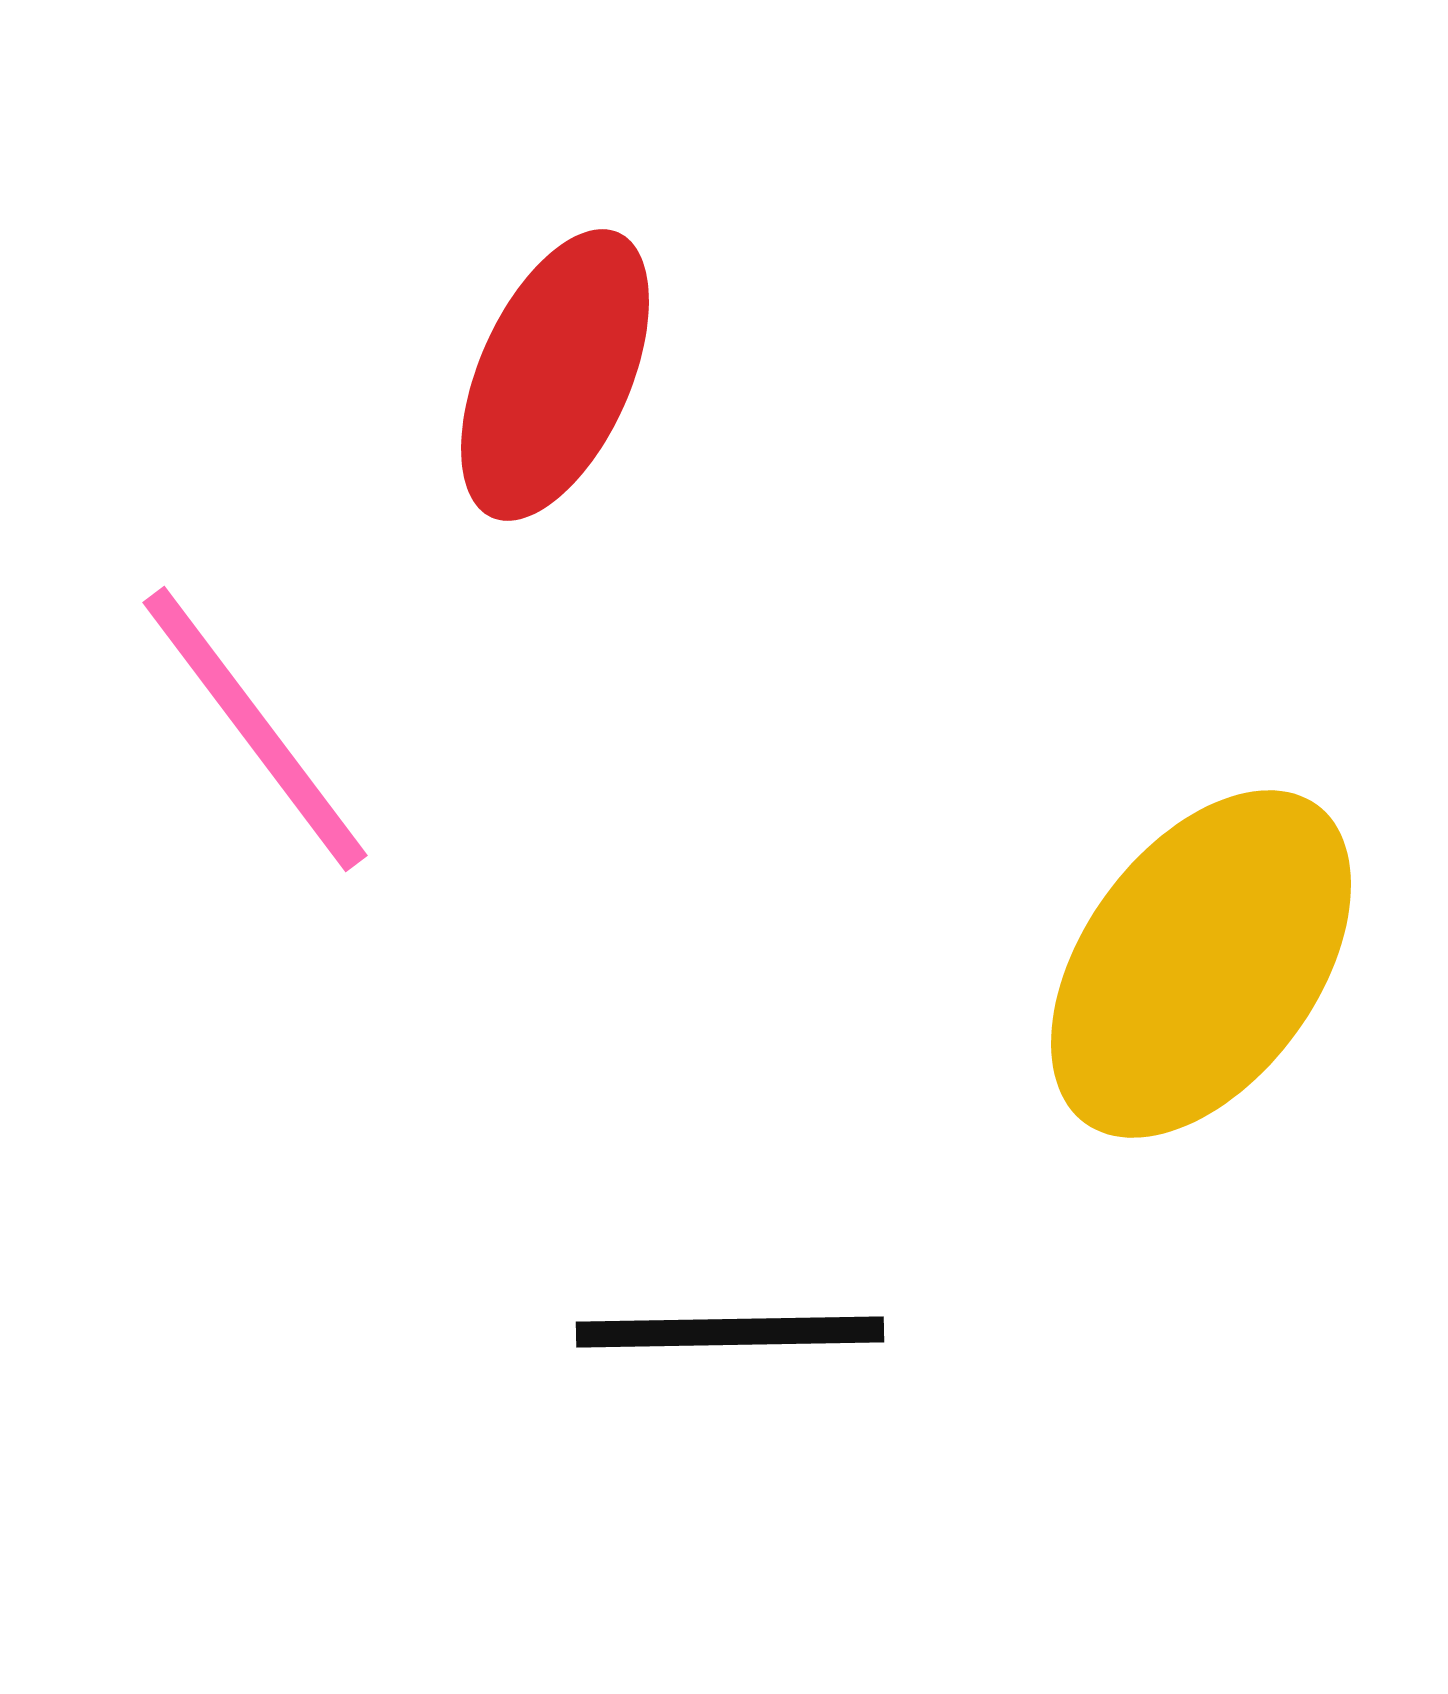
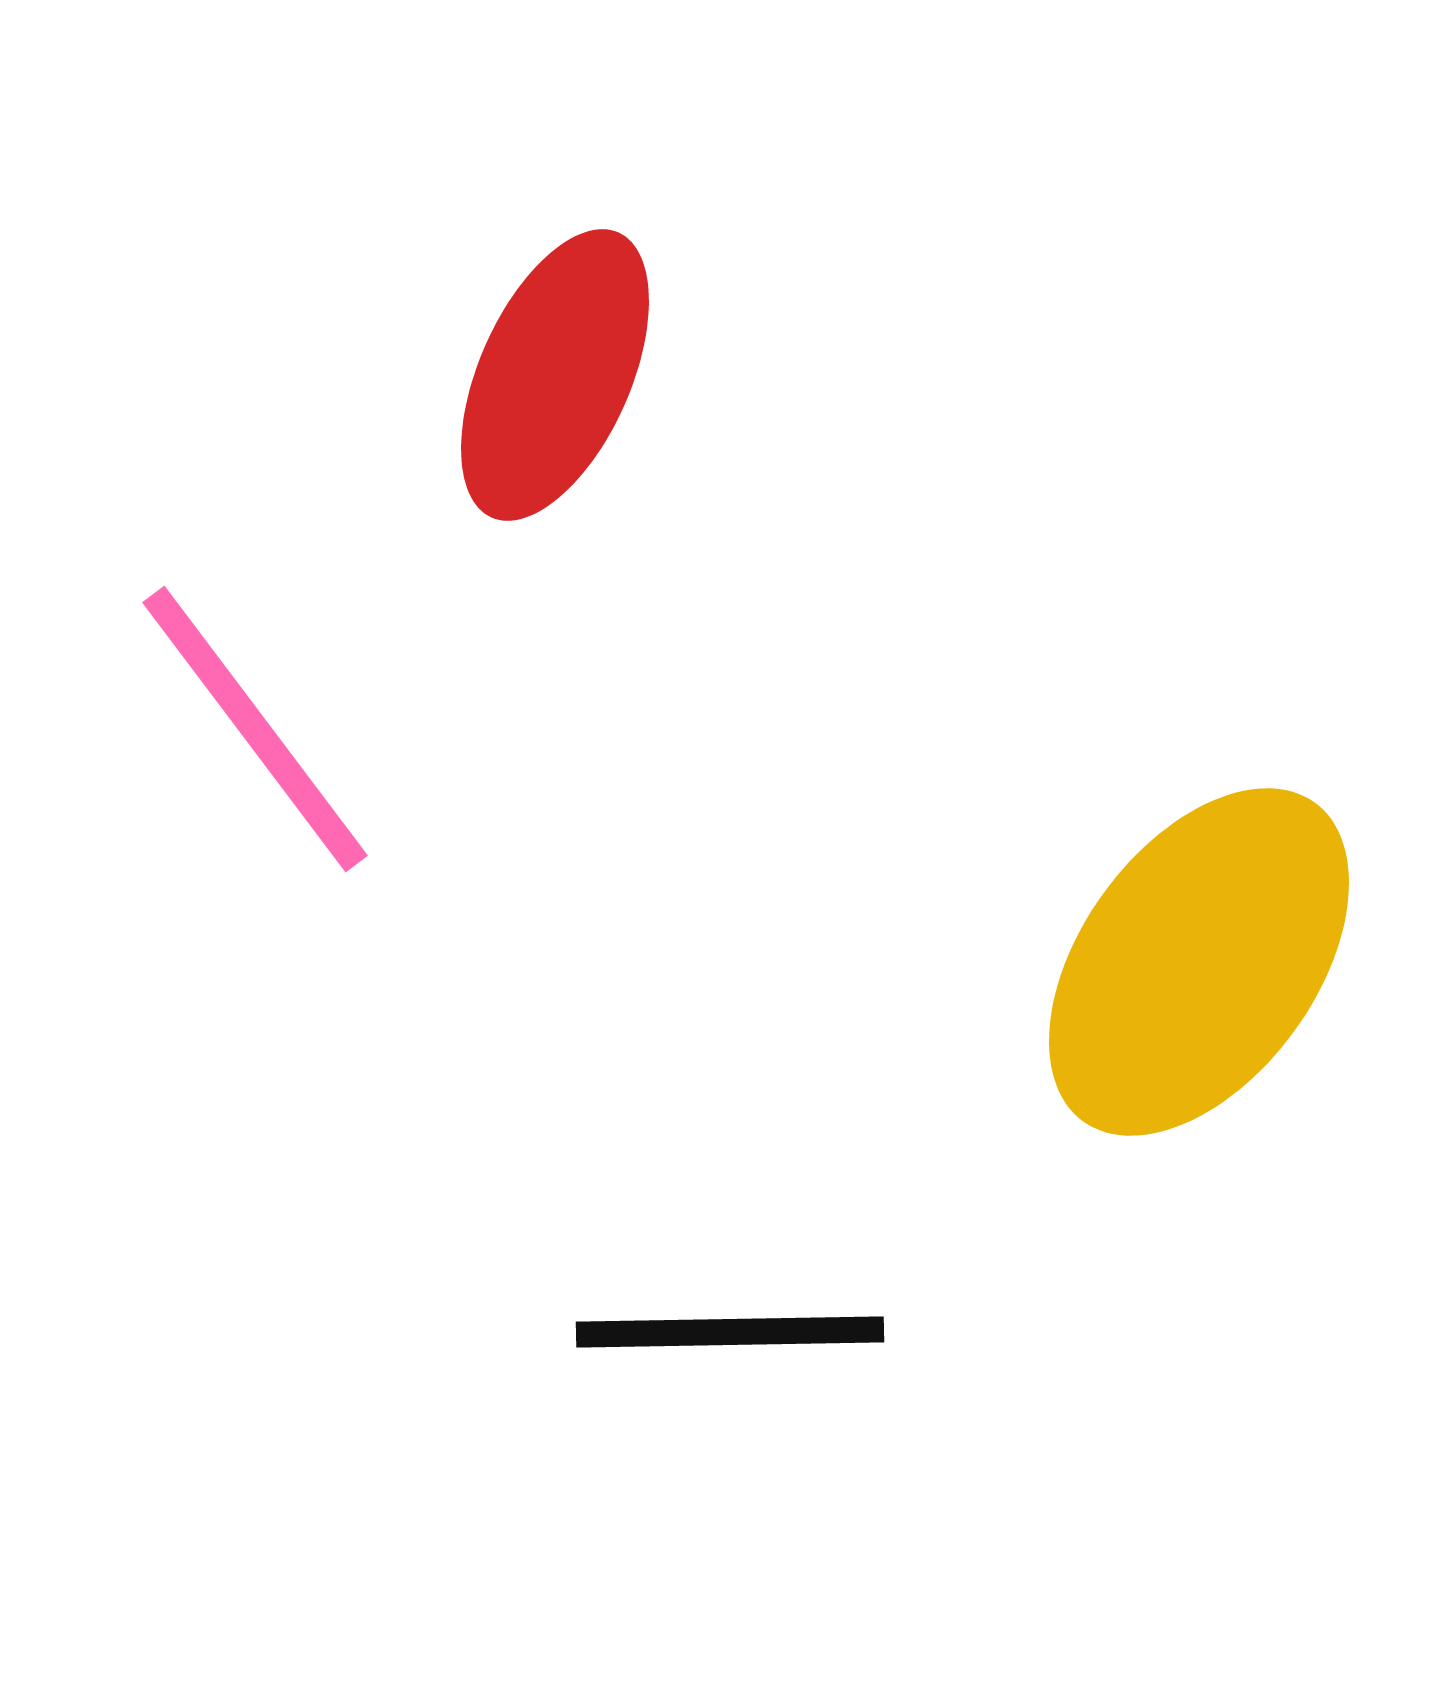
yellow ellipse: moved 2 px left, 2 px up
